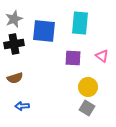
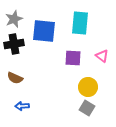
brown semicircle: rotated 42 degrees clockwise
